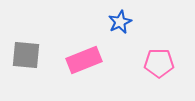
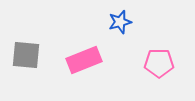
blue star: rotated 10 degrees clockwise
